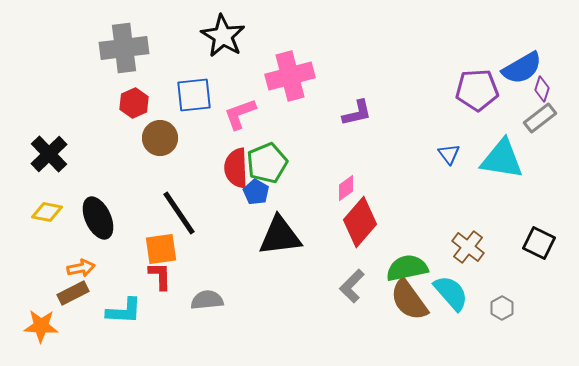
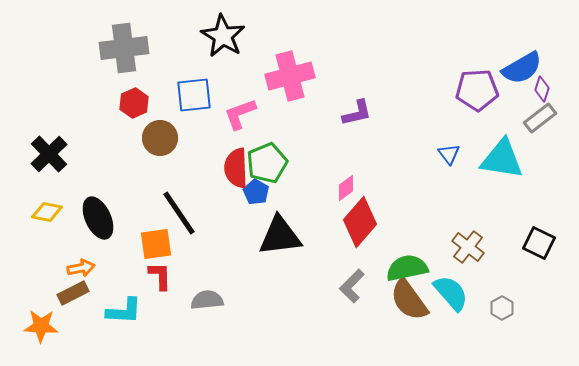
orange square: moved 5 px left, 5 px up
